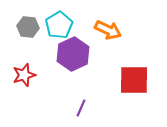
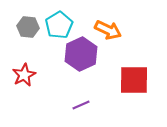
purple hexagon: moved 8 px right
red star: rotated 10 degrees counterclockwise
purple line: moved 3 px up; rotated 42 degrees clockwise
